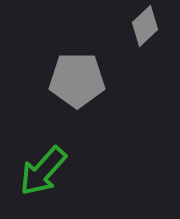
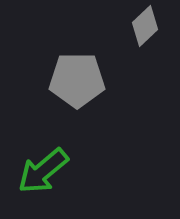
green arrow: rotated 8 degrees clockwise
